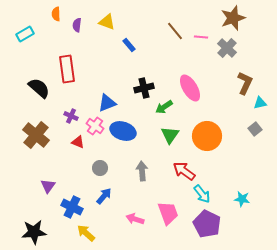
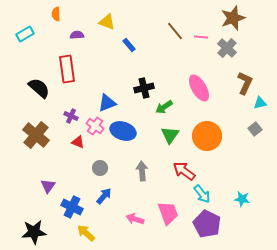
purple semicircle: moved 10 px down; rotated 80 degrees clockwise
pink ellipse: moved 9 px right
